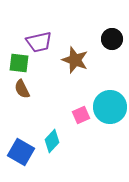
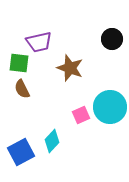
brown star: moved 5 px left, 8 px down
blue square: rotated 32 degrees clockwise
